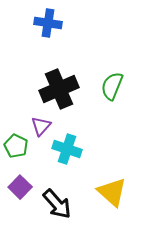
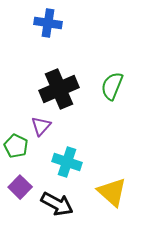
cyan cross: moved 13 px down
black arrow: rotated 20 degrees counterclockwise
